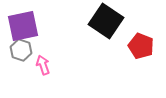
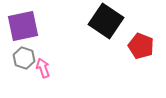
gray hexagon: moved 3 px right, 8 px down
pink arrow: moved 3 px down
